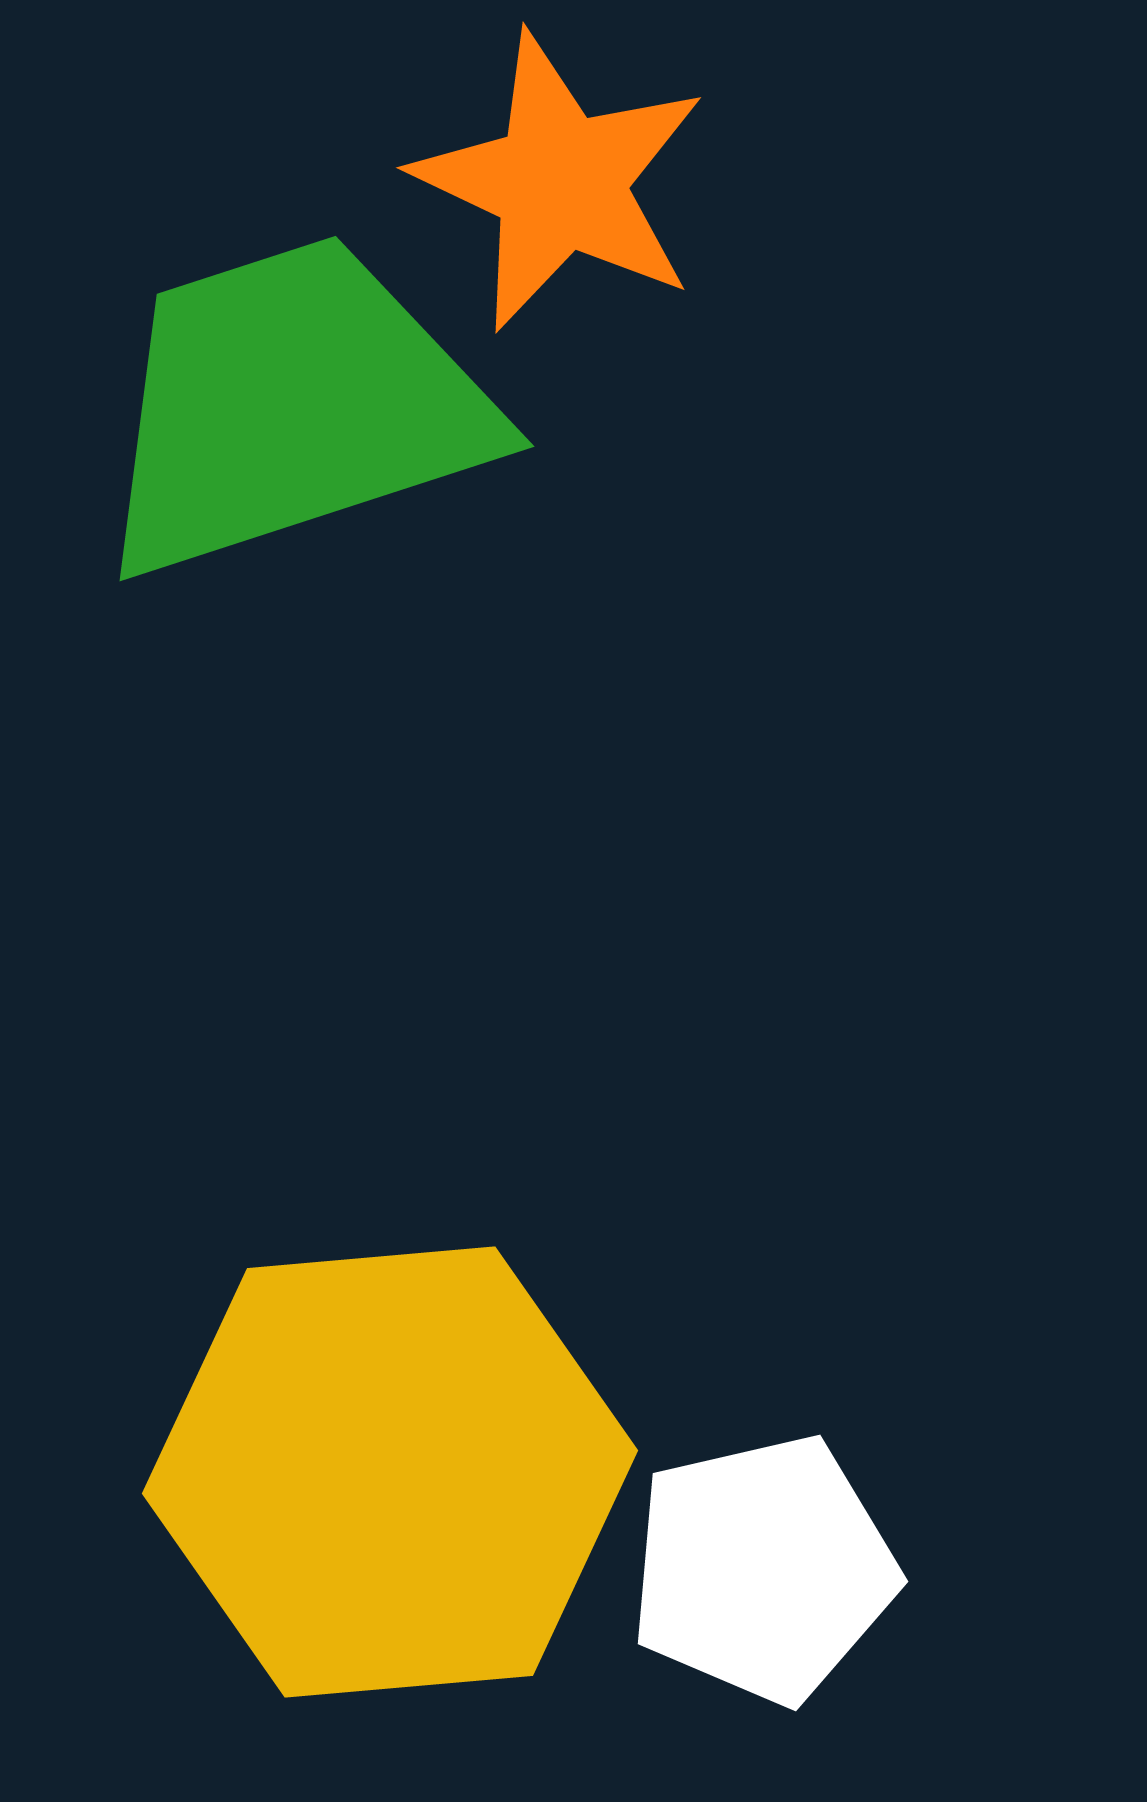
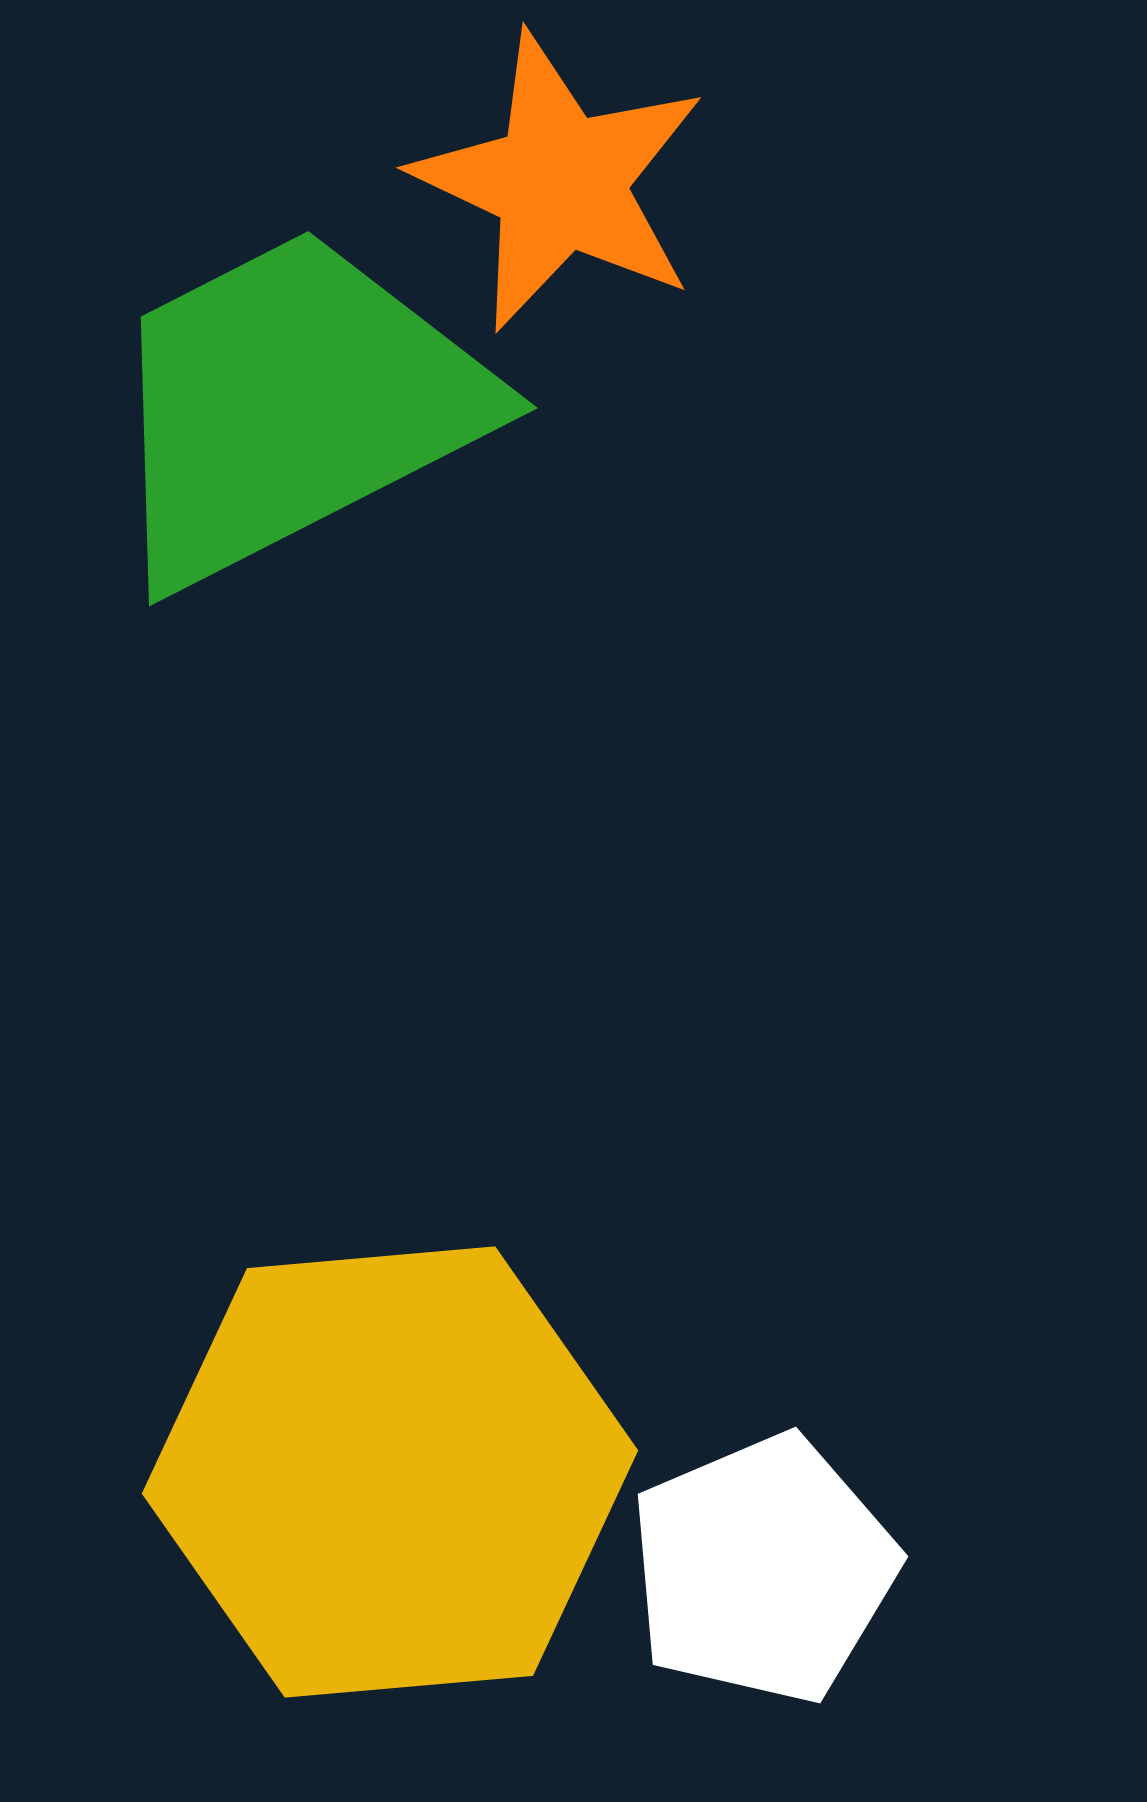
green trapezoid: rotated 9 degrees counterclockwise
white pentagon: rotated 10 degrees counterclockwise
